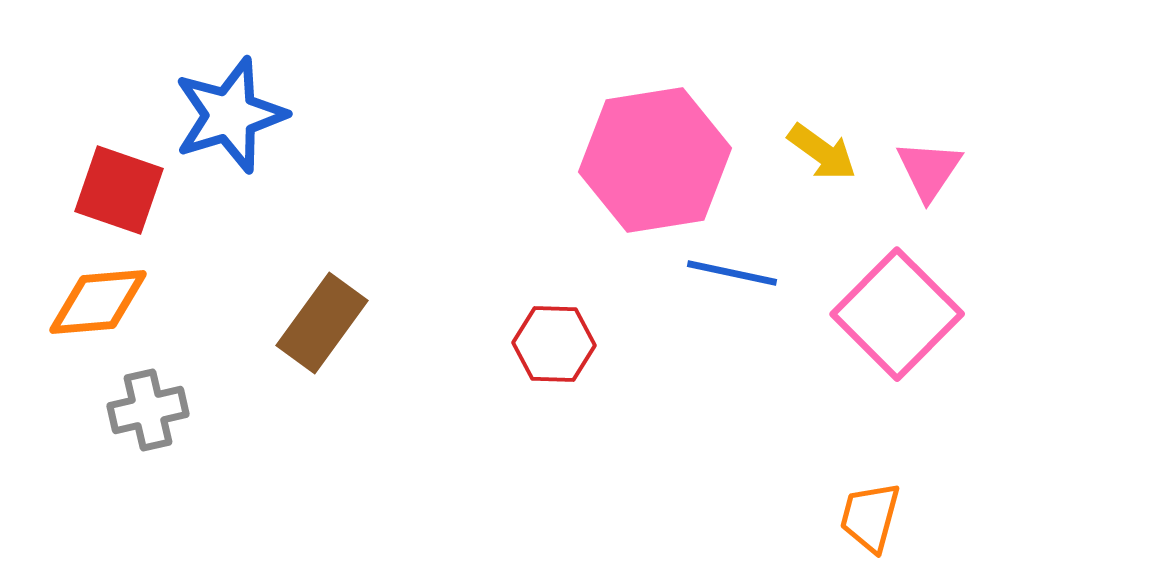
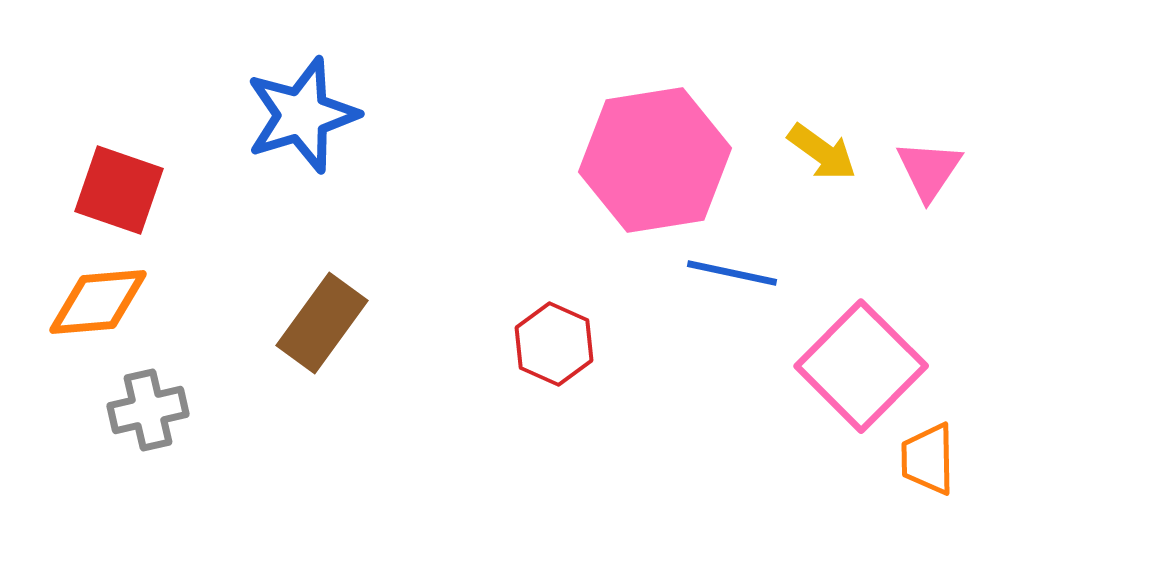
blue star: moved 72 px right
pink square: moved 36 px left, 52 px down
red hexagon: rotated 22 degrees clockwise
orange trapezoid: moved 58 px right, 58 px up; rotated 16 degrees counterclockwise
